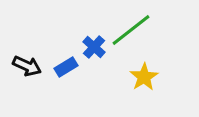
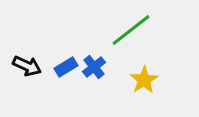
blue cross: moved 20 px down; rotated 10 degrees clockwise
yellow star: moved 3 px down
